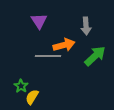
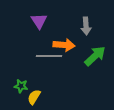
orange arrow: rotated 20 degrees clockwise
gray line: moved 1 px right
green star: rotated 24 degrees counterclockwise
yellow semicircle: moved 2 px right
